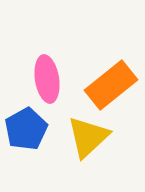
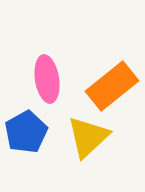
orange rectangle: moved 1 px right, 1 px down
blue pentagon: moved 3 px down
